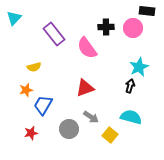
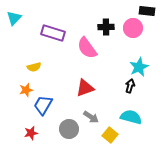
purple rectangle: moved 1 px left, 1 px up; rotated 35 degrees counterclockwise
